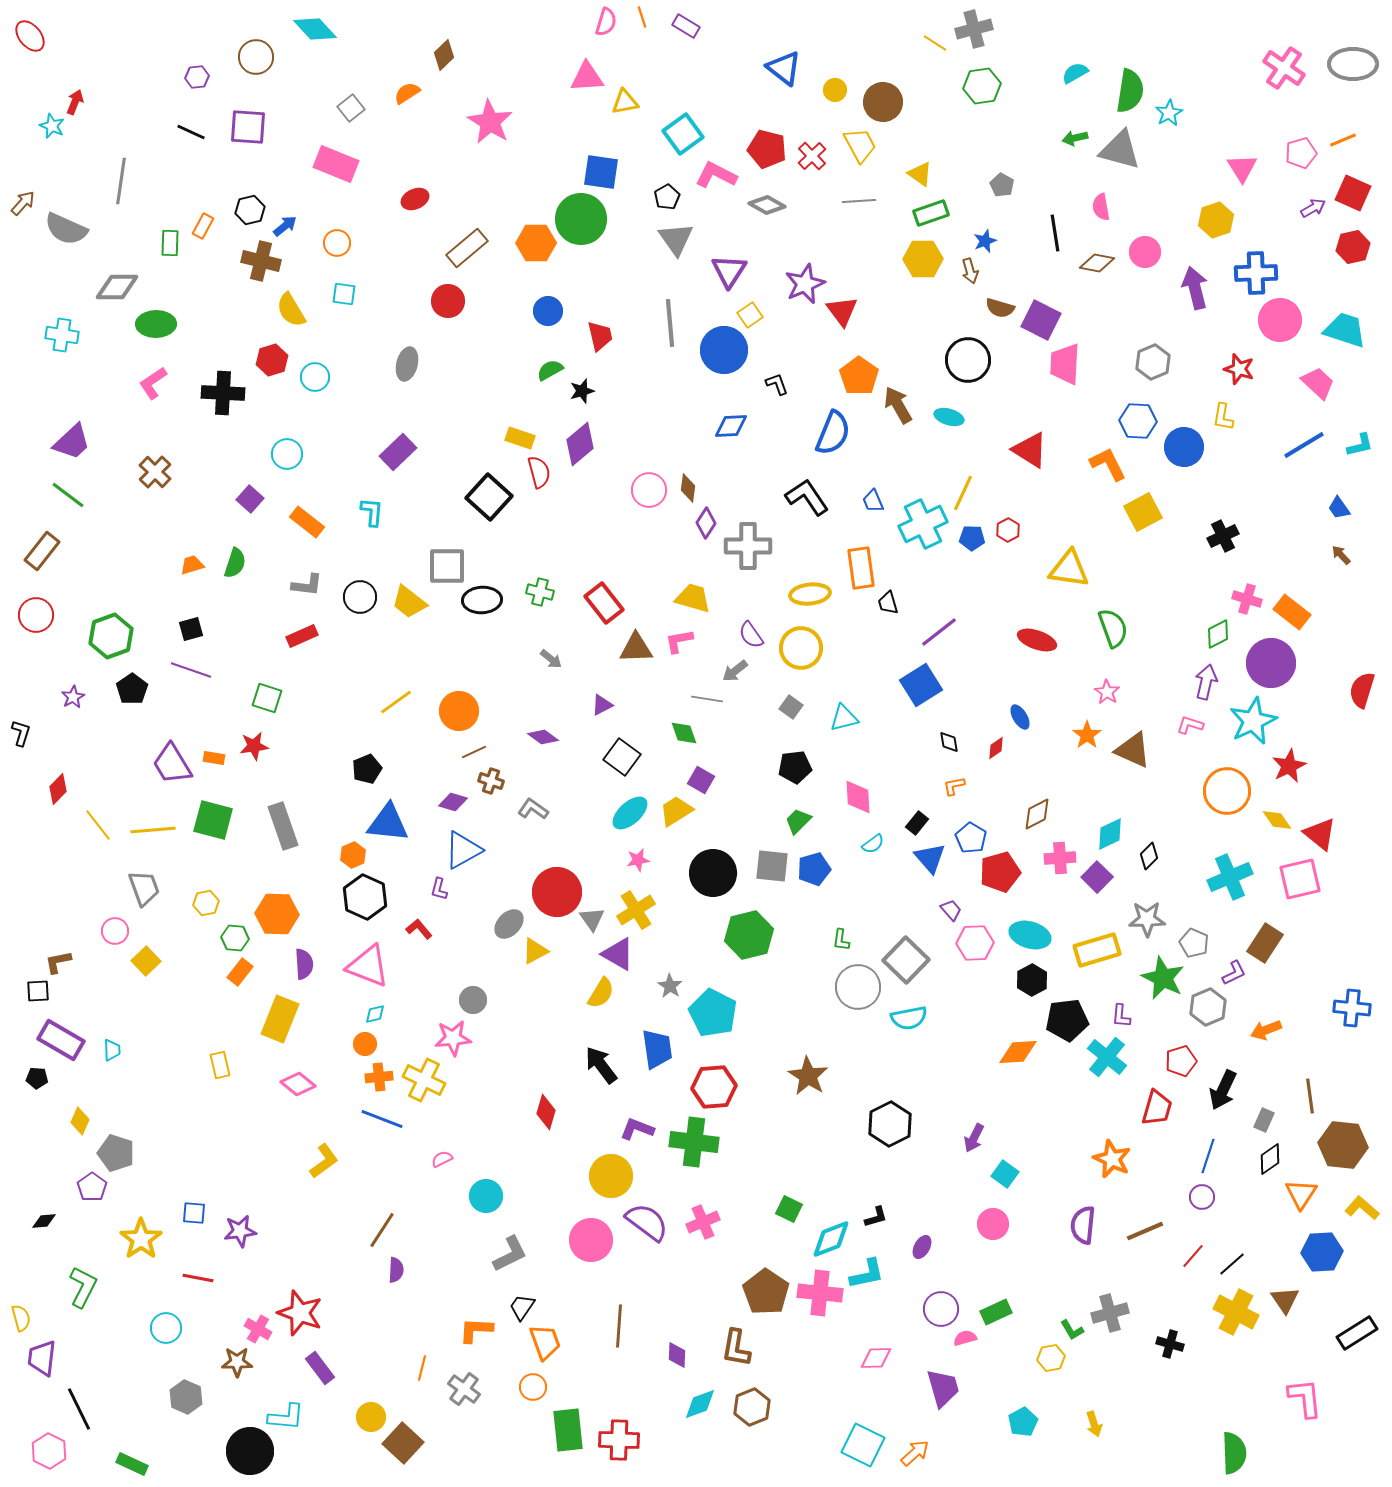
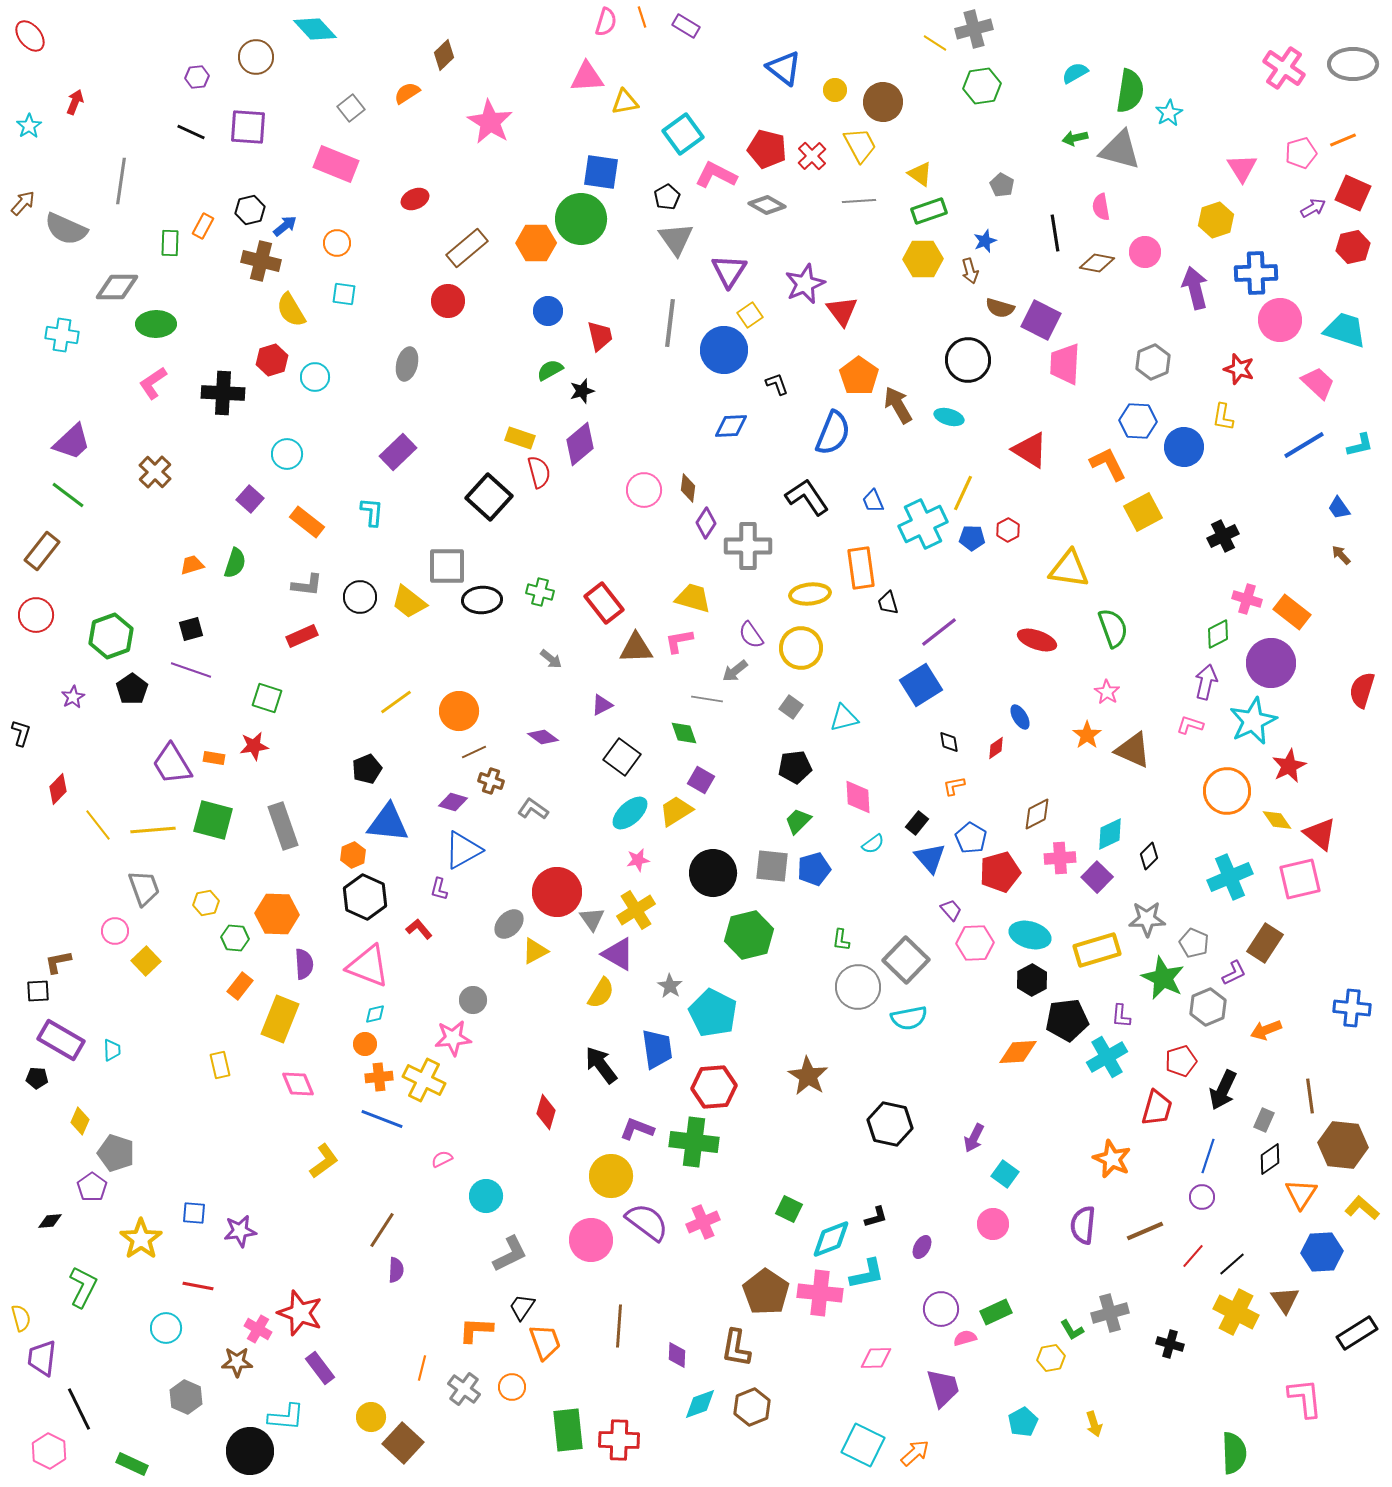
cyan star at (52, 126): moved 23 px left; rotated 15 degrees clockwise
green rectangle at (931, 213): moved 2 px left, 2 px up
gray line at (670, 323): rotated 12 degrees clockwise
pink circle at (649, 490): moved 5 px left
orange rectangle at (240, 972): moved 14 px down
cyan cross at (1107, 1057): rotated 21 degrees clockwise
pink diamond at (298, 1084): rotated 28 degrees clockwise
black hexagon at (890, 1124): rotated 21 degrees counterclockwise
black diamond at (44, 1221): moved 6 px right
red line at (198, 1278): moved 8 px down
orange circle at (533, 1387): moved 21 px left
